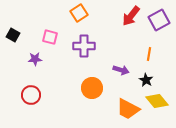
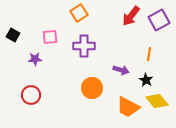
pink square: rotated 21 degrees counterclockwise
orange trapezoid: moved 2 px up
